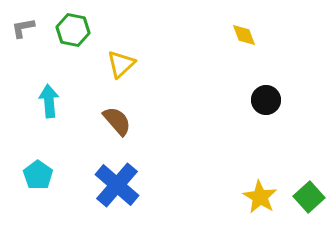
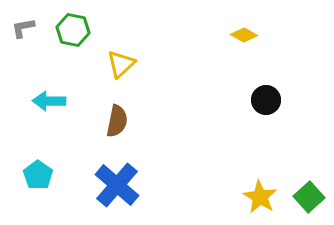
yellow diamond: rotated 40 degrees counterclockwise
cyan arrow: rotated 84 degrees counterclockwise
brown semicircle: rotated 52 degrees clockwise
